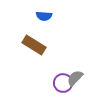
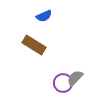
blue semicircle: rotated 28 degrees counterclockwise
